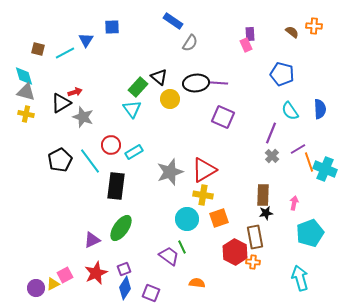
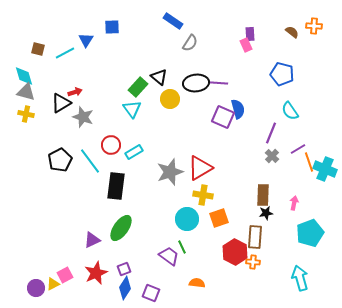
blue semicircle at (320, 109): moved 82 px left; rotated 12 degrees counterclockwise
red triangle at (204, 170): moved 4 px left, 2 px up
brown rectangle at (255, 237): rotated 15 degrees clockwise
